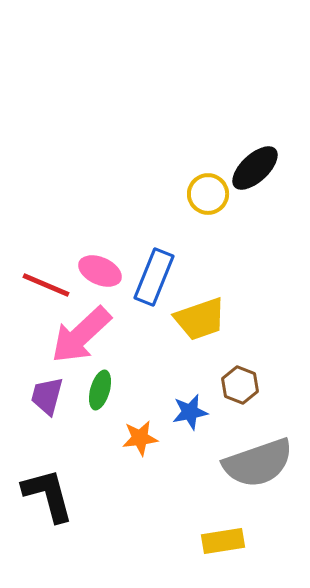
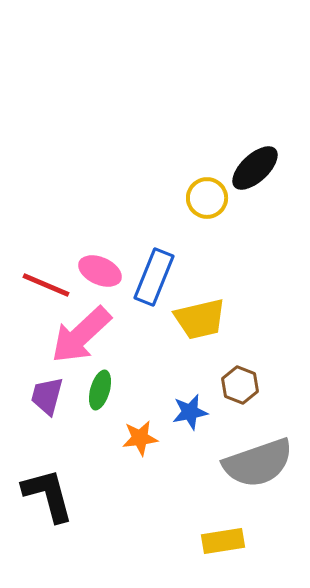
yellow circle: moved 1 px left, 4 px down
yellow trapezoid: rotated 6 degrees clockwise
